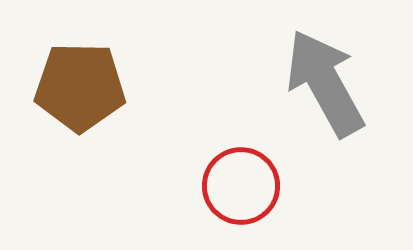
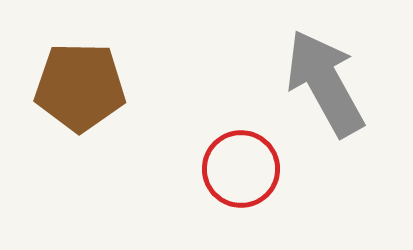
red circle: moved 17 px up
